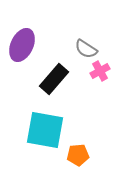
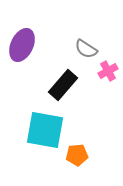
pink cross: moved 8 px right
black rectangle: moved 9 px right, 6 px down
orange pentagon: moved 1 px left
